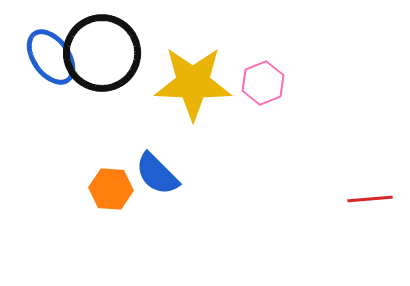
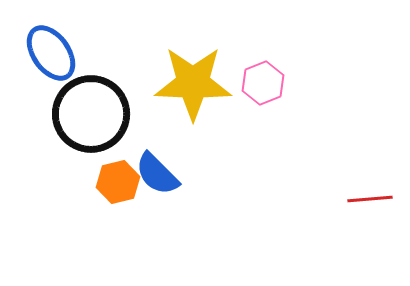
black circle: moved 11 px left, 61 px down
blue ellipse: moved 4 px up
orange hexagon: moved 7 px right, 7 px up; rotated 18 degrees counterclockwise
